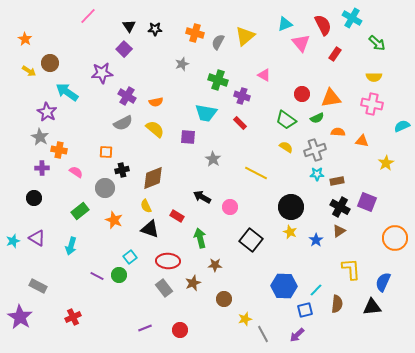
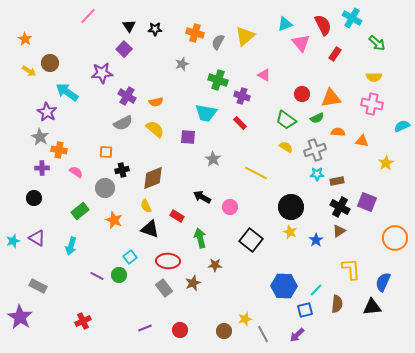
brown circle at (224, 299): moved 32 px down
red cross at (73, 317): moved 10 px right, 4 px down
